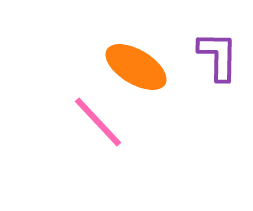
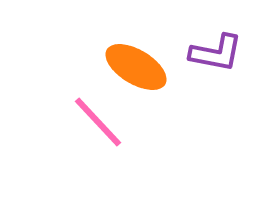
purple L-shape: moved 2 px left, 3 px up; rotated 100 degrees clockwise
